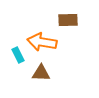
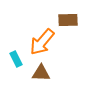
orange arrow: rotated 60 degrees counterclockwise
cyan rectangle: moved 2 px left, 4 px down
